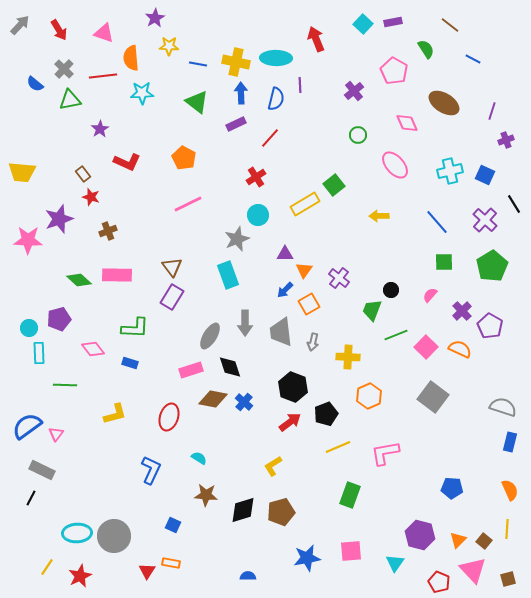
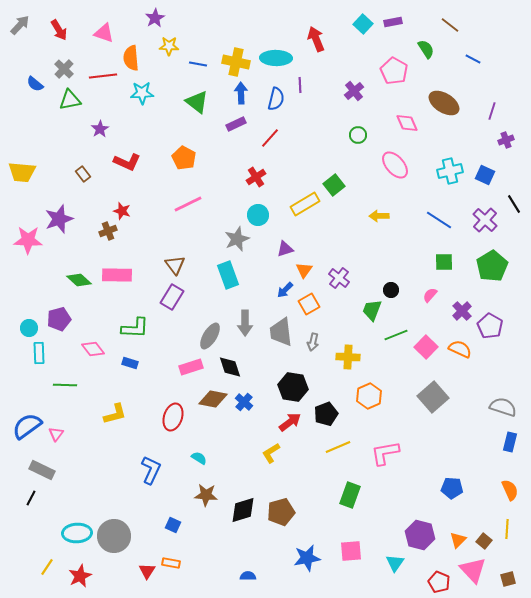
red star at (91, 197): moved 31 px right, 14 px down
blue line at (437, 222): moved 2 px right, 2 px up; rotated 16 degrees counterclockwise
purple triangle at (285, 254): moved 5 px up; rotated 18 degrees counterclockwise
brown triangle at (172, 267): moved 3 px right, 2 px up
pink rectangle at (191, 370): moved 3 px up
black hexagon at (293, 387): rotated 12 degrees counterclockwise
gray square at (433, 397): rotated 12 degrees clockwise
red ellipse at (169, 417): moved 4 px right
yellow L-shape at (273, 466): moved 2 px left, 13 px up
